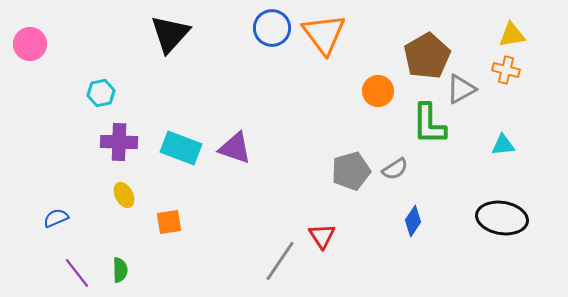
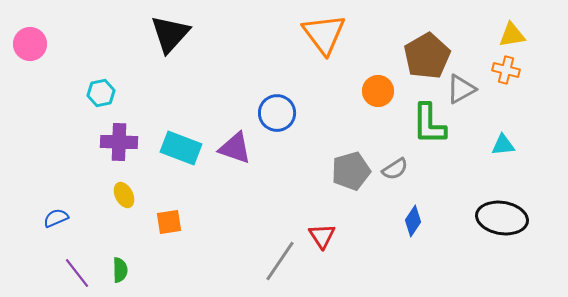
blue circle: moved 5 px right, 85 px down
